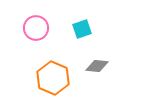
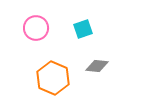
cyan square: moved 1 px right
